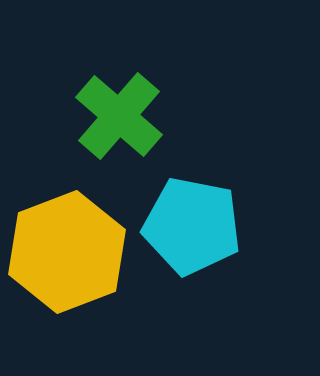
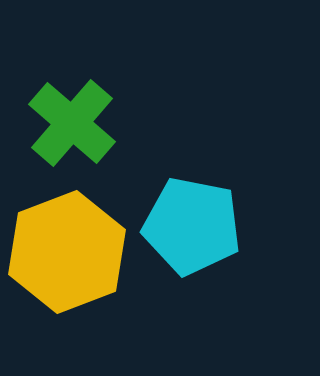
green cross: moved 47 px left, 7 px down
